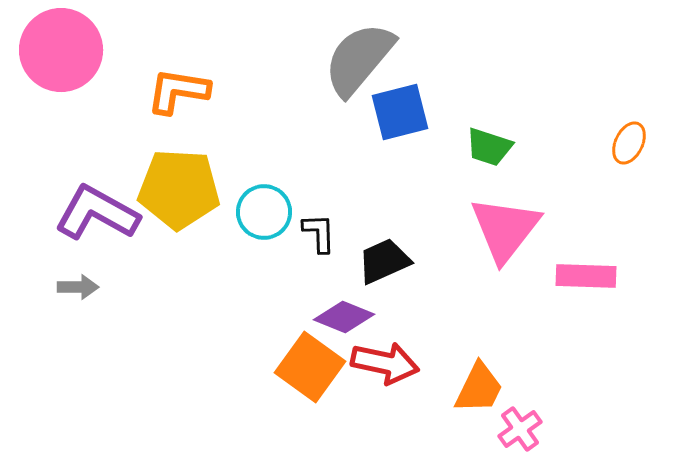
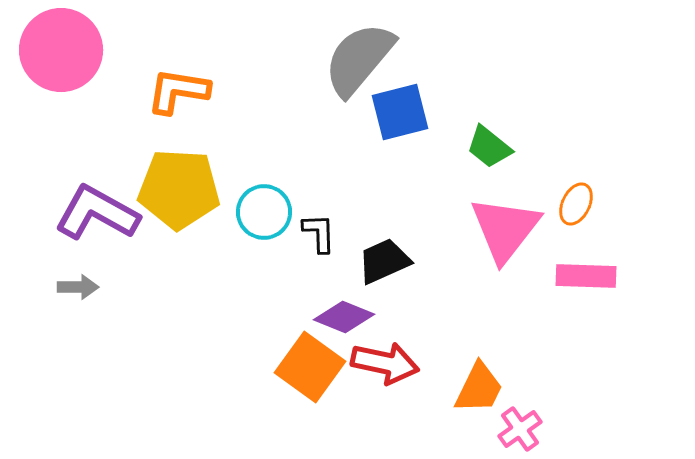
orange ellipse: moved 53 px left, 61 px down
green trapezoid: rotated 21 degrees clockwise
